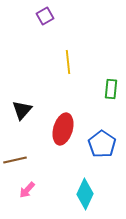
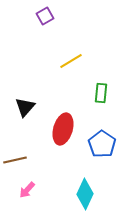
yellow line: moved 3 px right, 1 px up; rotated 65 degrees clockwise
green rectangle: moved 10 px left, 4 px down
black triangle: moved 3 px right, 3 px up
